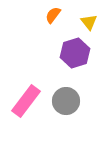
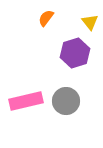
orange semicircle: moved 7 px left, 3 px down
yellow triangle: moved 1 px right
pink rectangle: rotated 40 degrees clockwise
